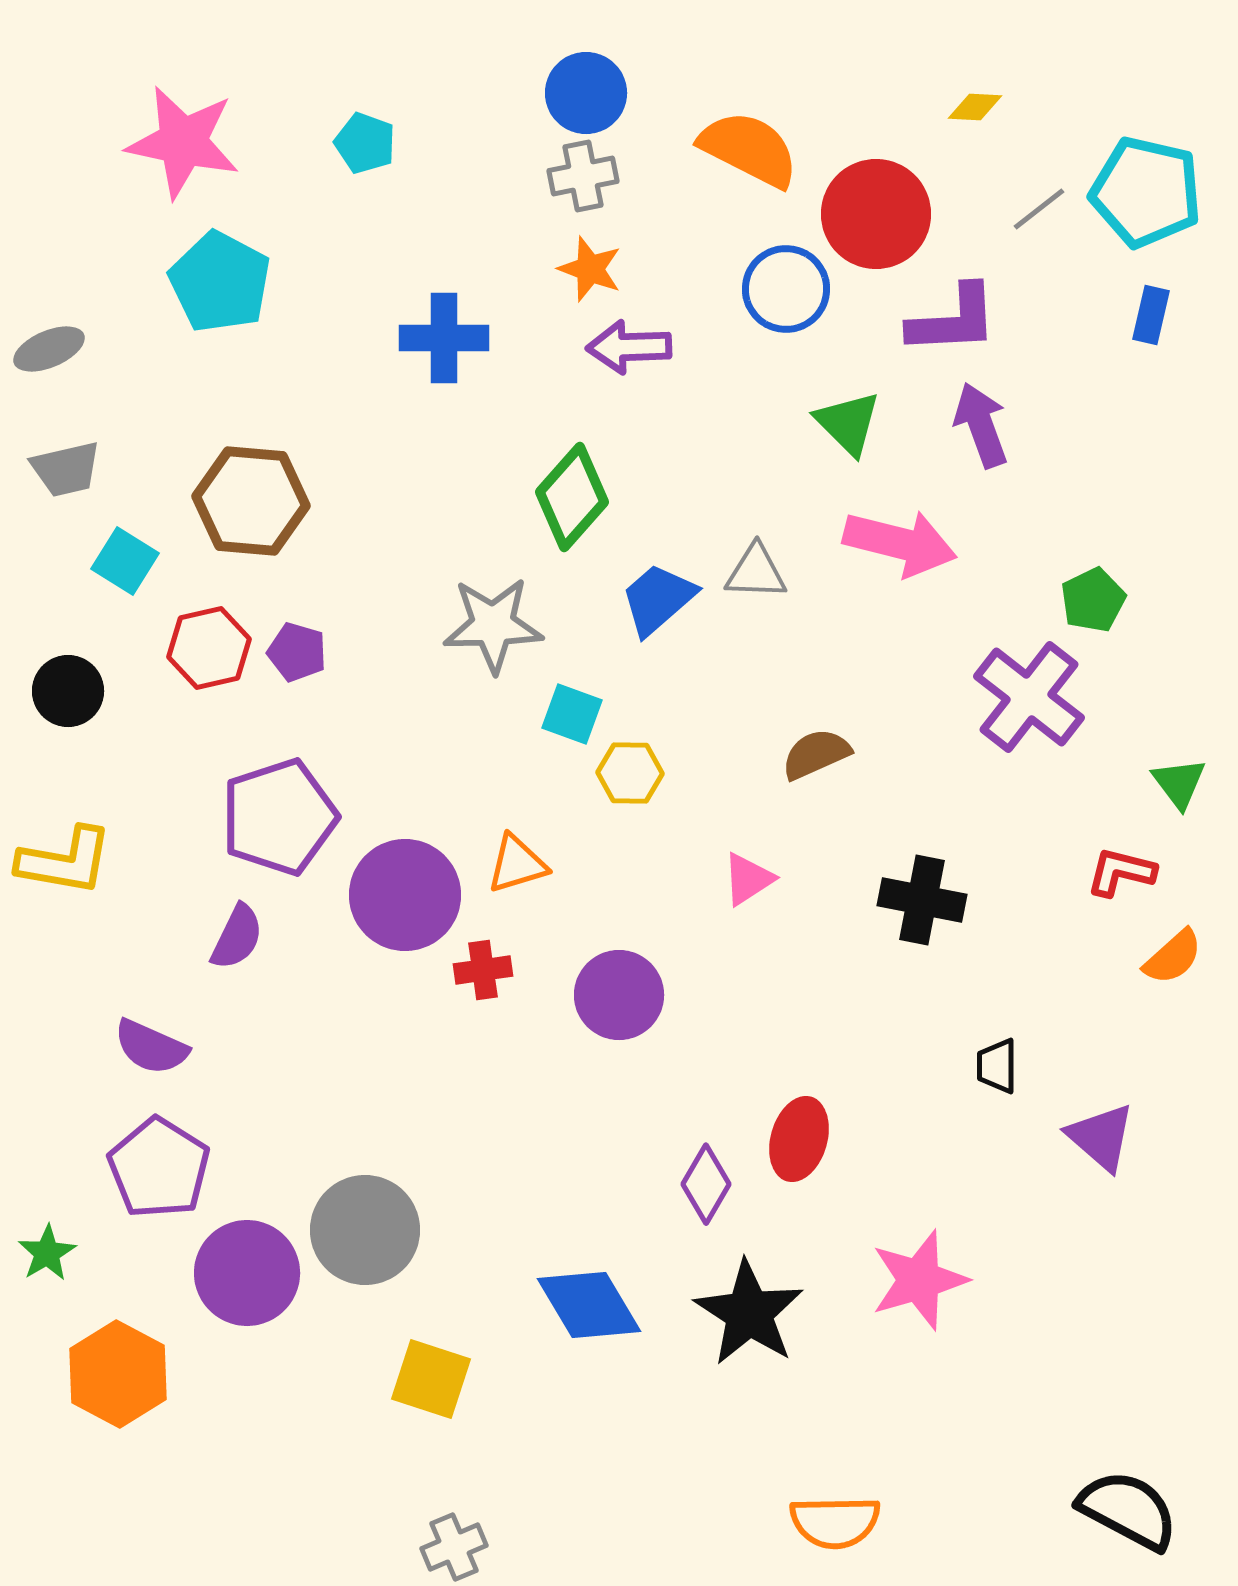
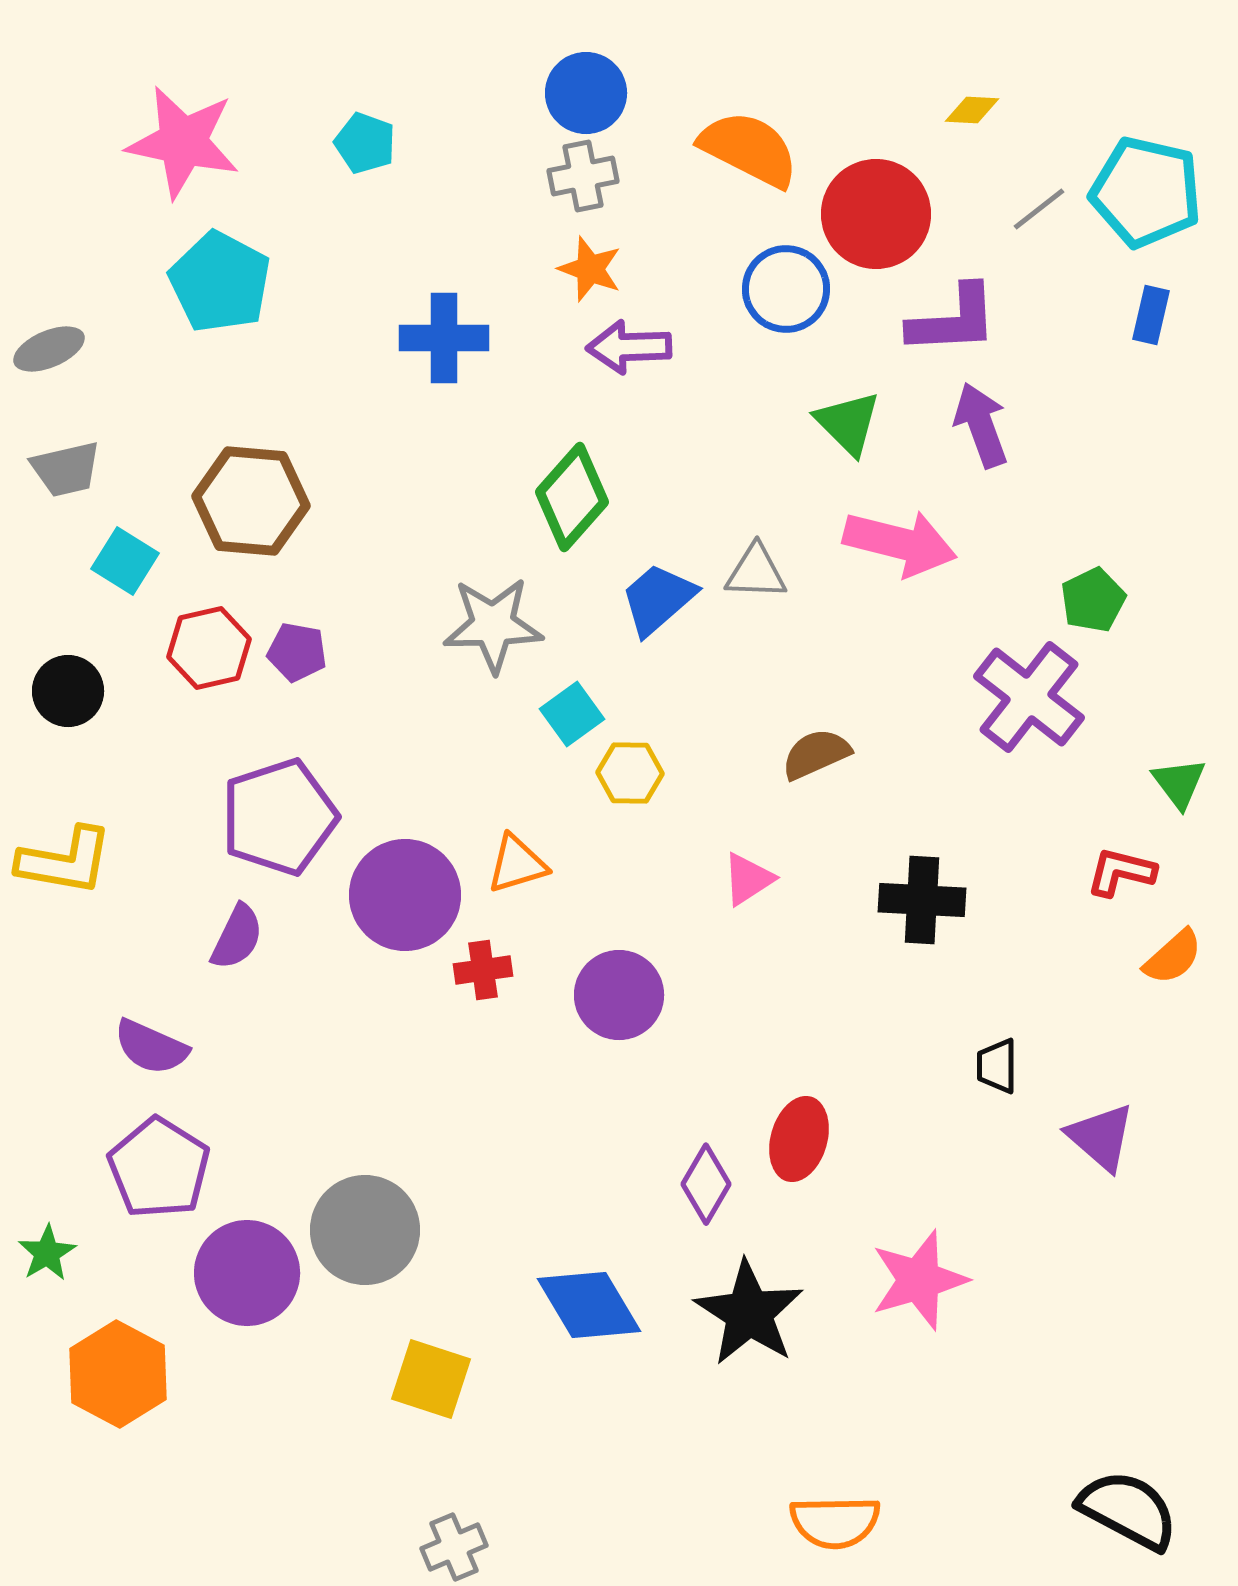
yellow diamond at (975, 107): moved 3 px left, 3 px down
purple pentagon at (297, 652): rotated 6 degrees counterclockwise
cyan square at (572, 714): rotated 34 degrees clockwise
black cross at (922, 900): rotated 8 degrees counterclockwise
